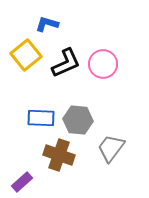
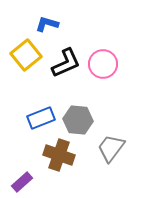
blue rectangle: rotated 24 degrees counterclockwise
